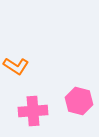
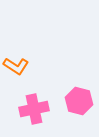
pink cross: moved 1 px right, 2 px up; rotated 8 degrees counterclockwise
